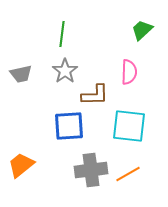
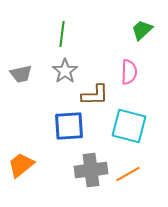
cyan square: rotated 9 degrees clockwise
